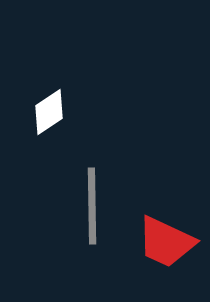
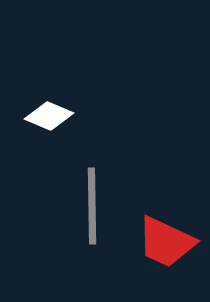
white diamond: moved 4 px down; rotated 57 degrees clockwise
